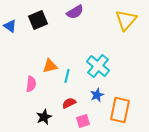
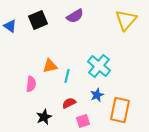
purple semicircle: moved 4 px down
cyan cross: moved 1 px right
